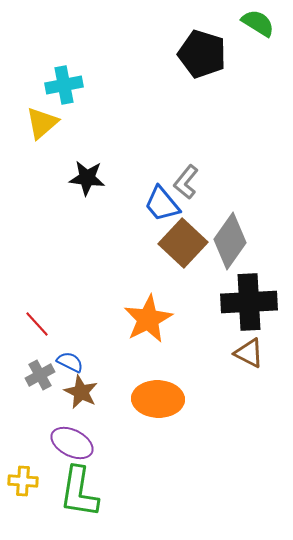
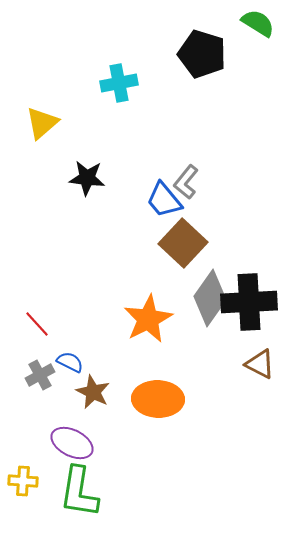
cyan cross: moved 55 px right, 2 px up
blue trapezoid: moved 2 px right, 4 px up
gray diamond: moved 20 px left, 57 px down
brown triangle: moved 11 px right, 11 px down
brown star: moved 12 px right
